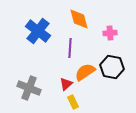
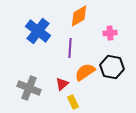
orange diamond: moved 3 px up; rotated 75 degrees clockwise
red triangle: moved 4 px left
